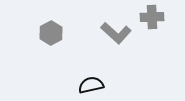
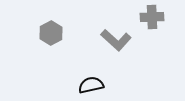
gray L-shape: moved 7 px down
